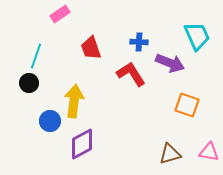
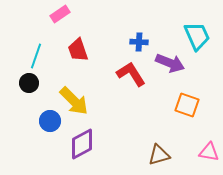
red trapezoid: moved 13 px left, 2 px down
yellow arrow: rotated 128 degrees clockwise
brown triangle: moved 11 px left, 1 px down
